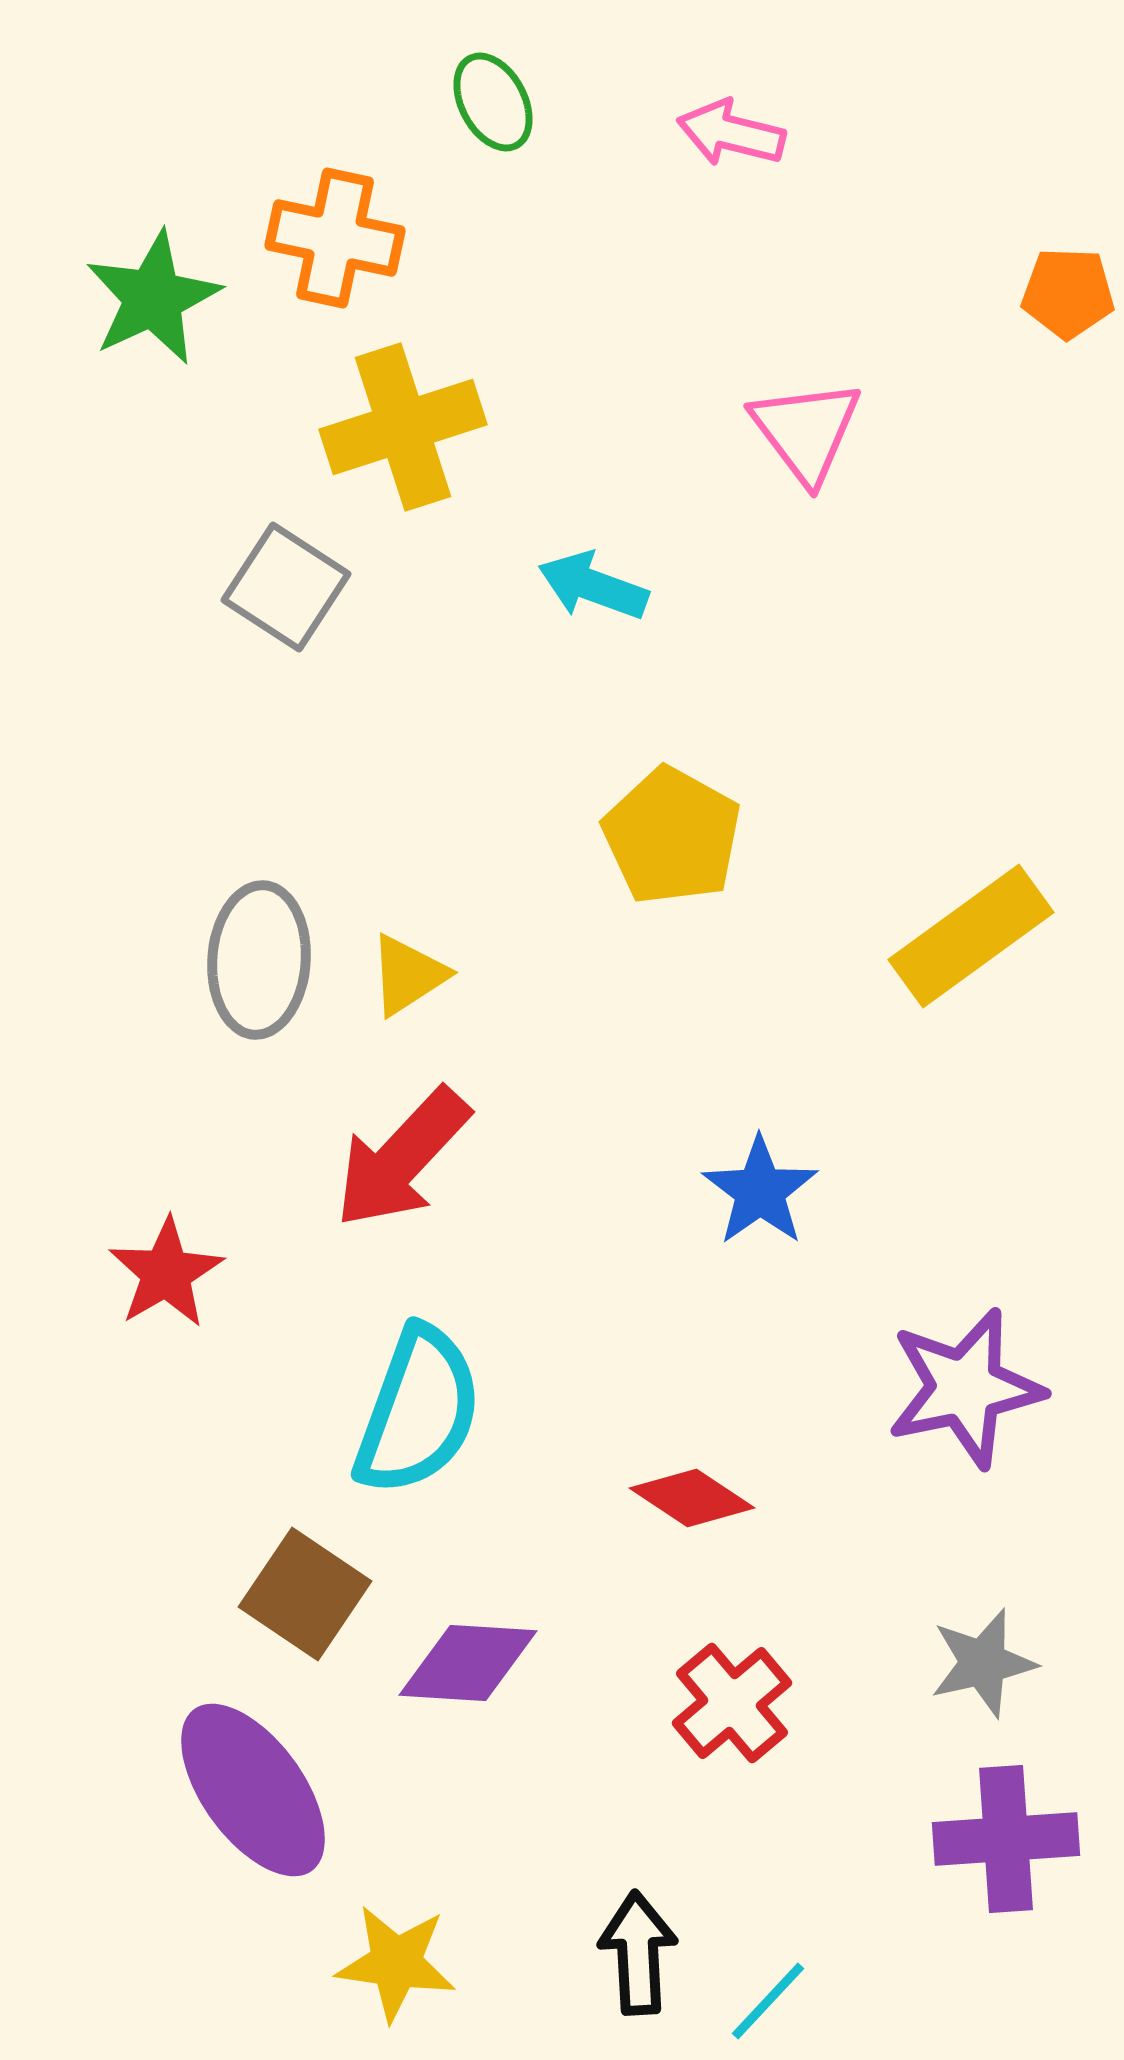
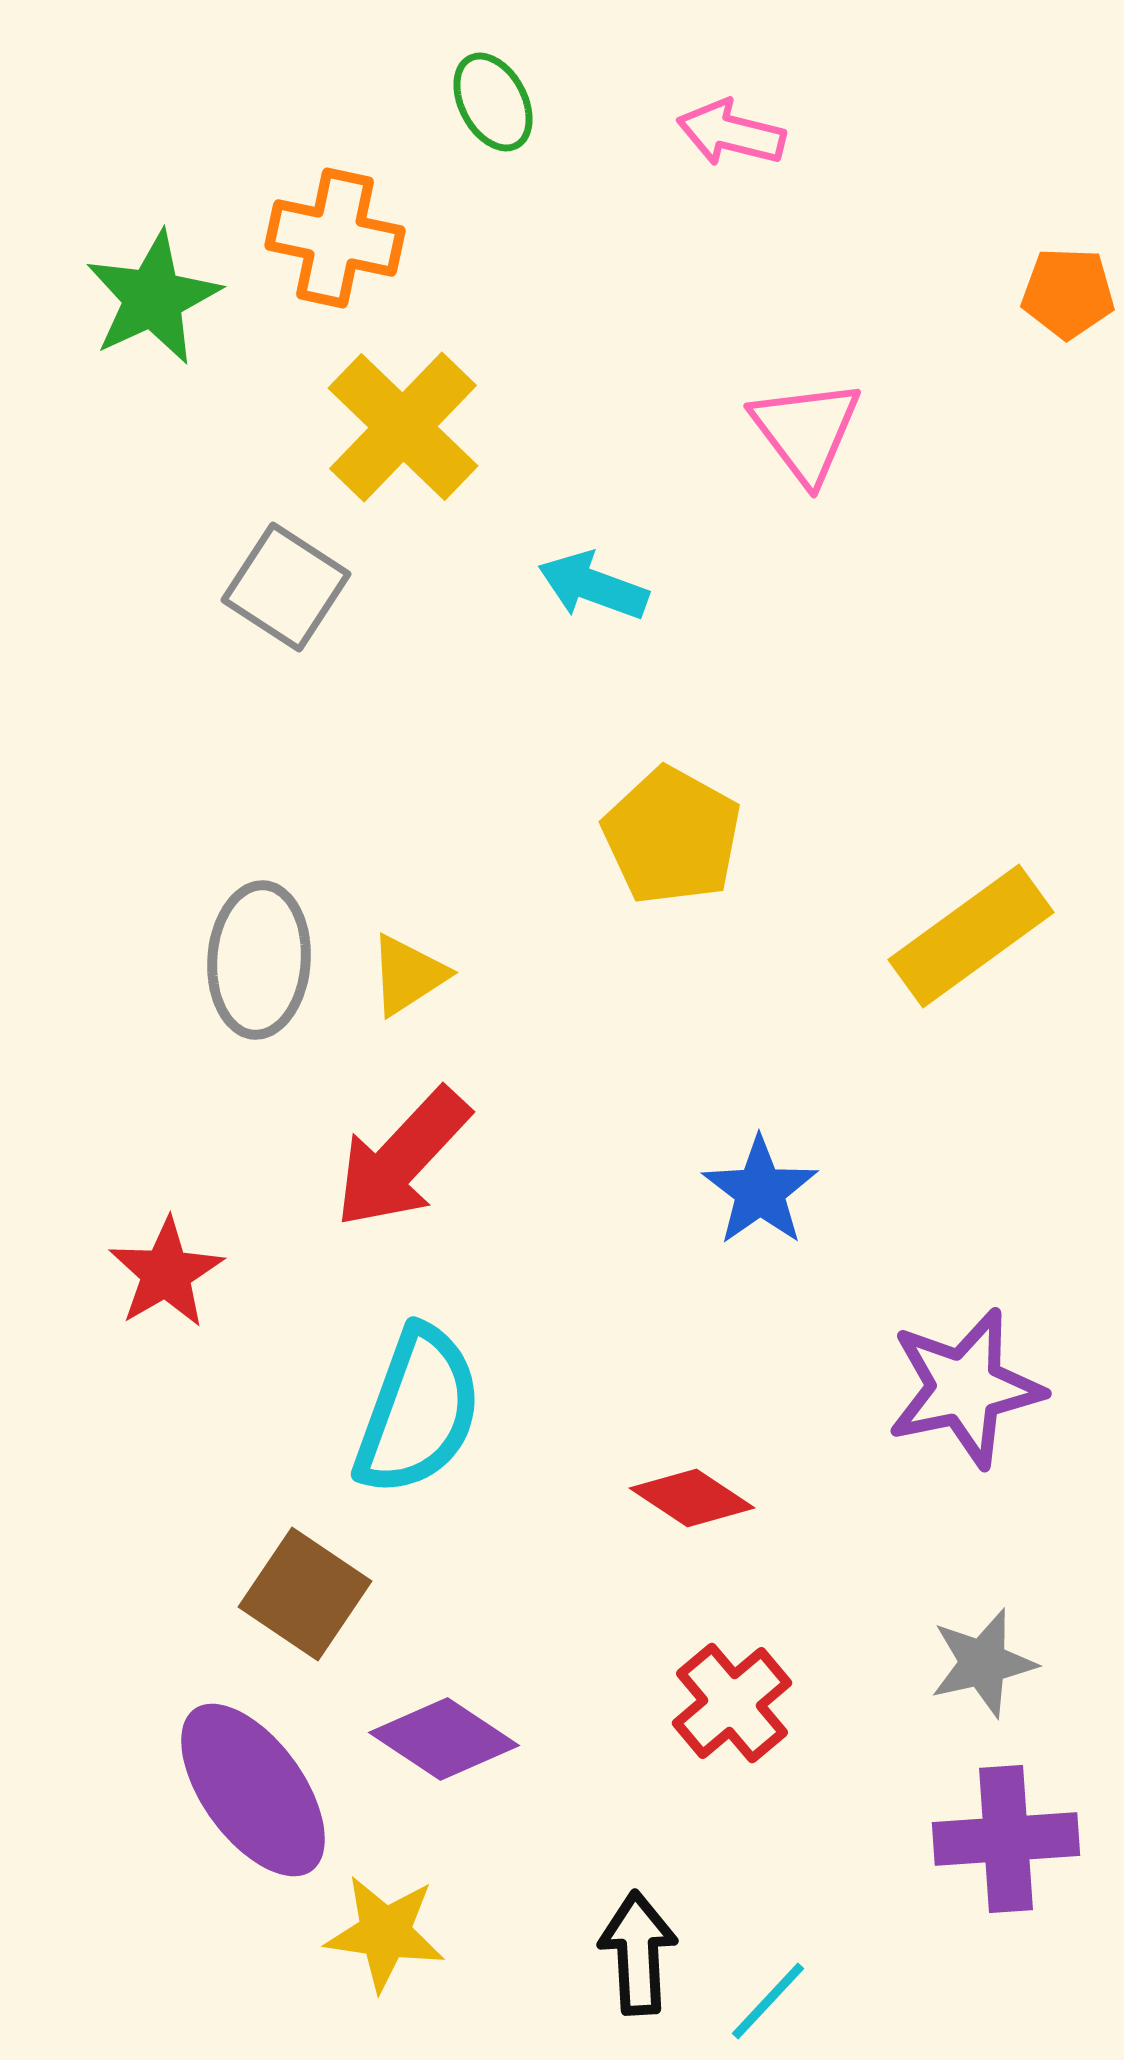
yellow cross: rotated 28 degrees counterclockwise
purple diamond: moved 24 px left, 76 px down; rotated 30 degrees clockwise
yellow star: moved 11 px left, 30 px up
